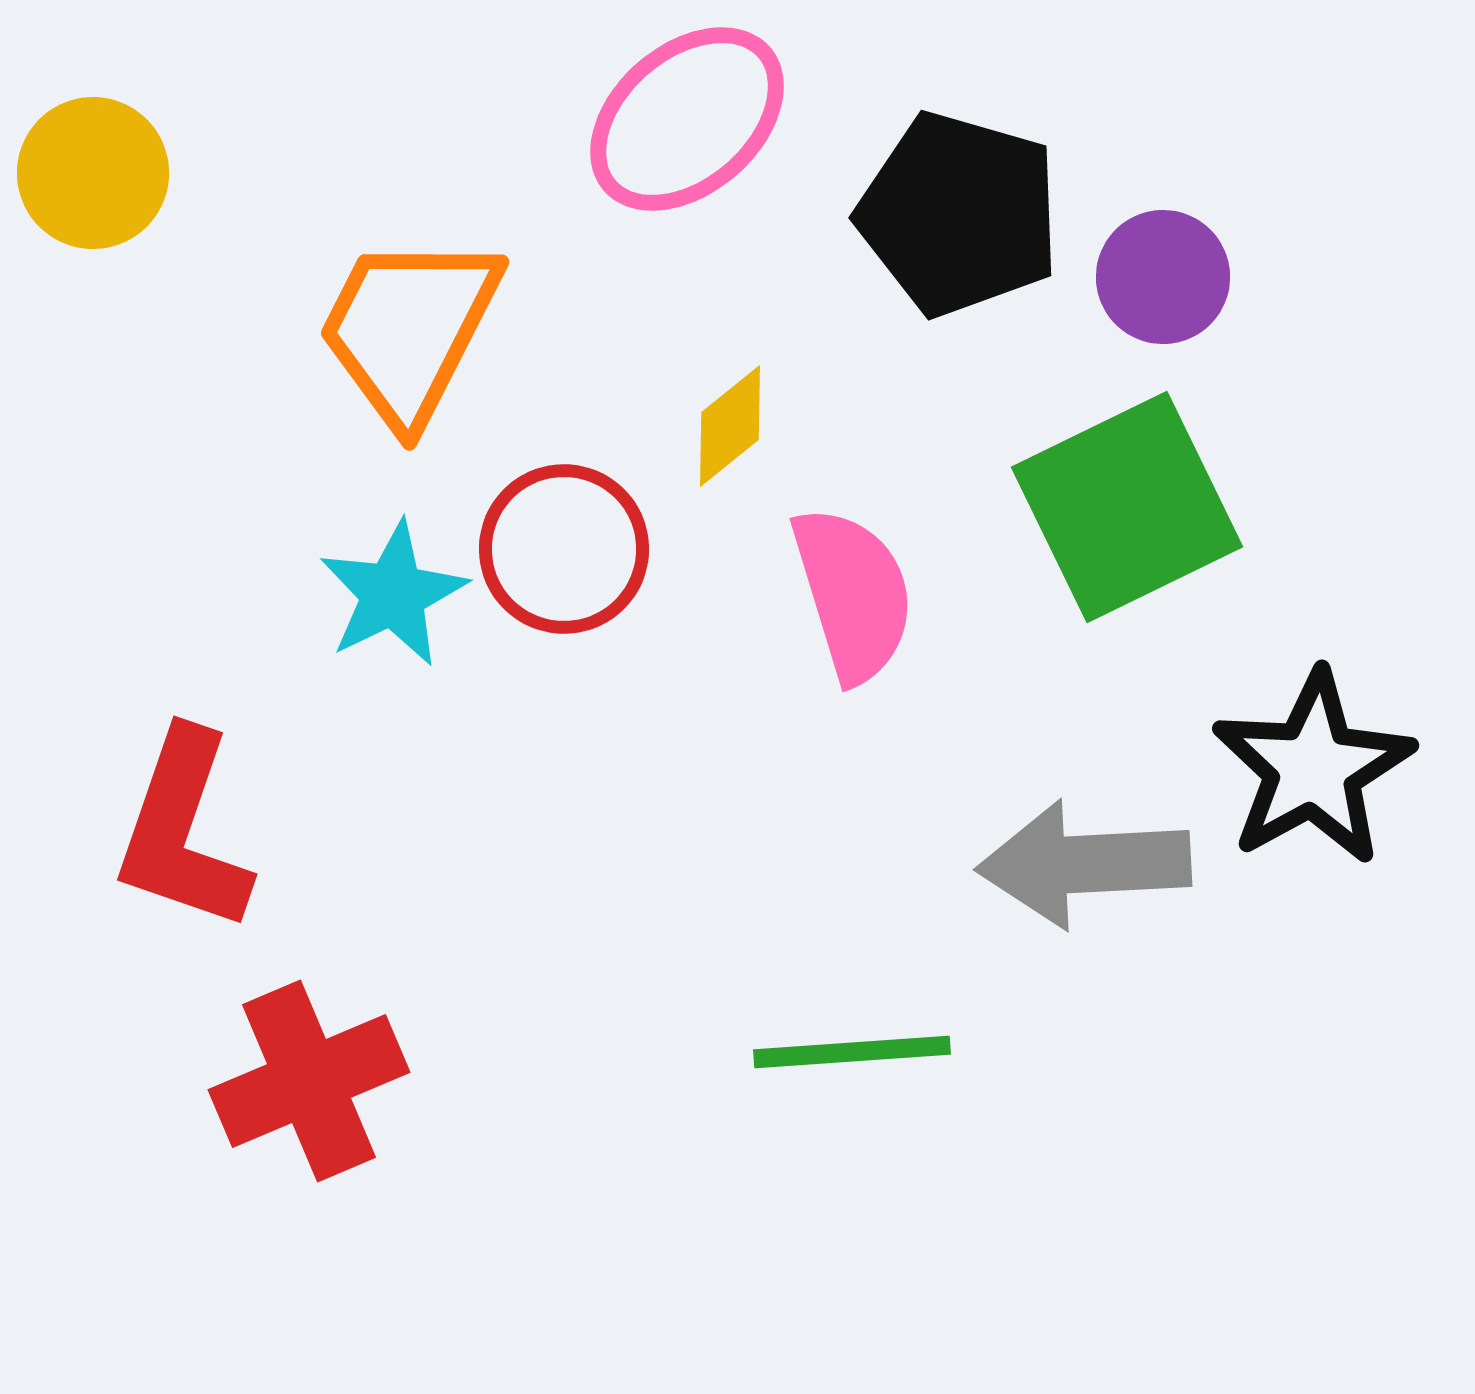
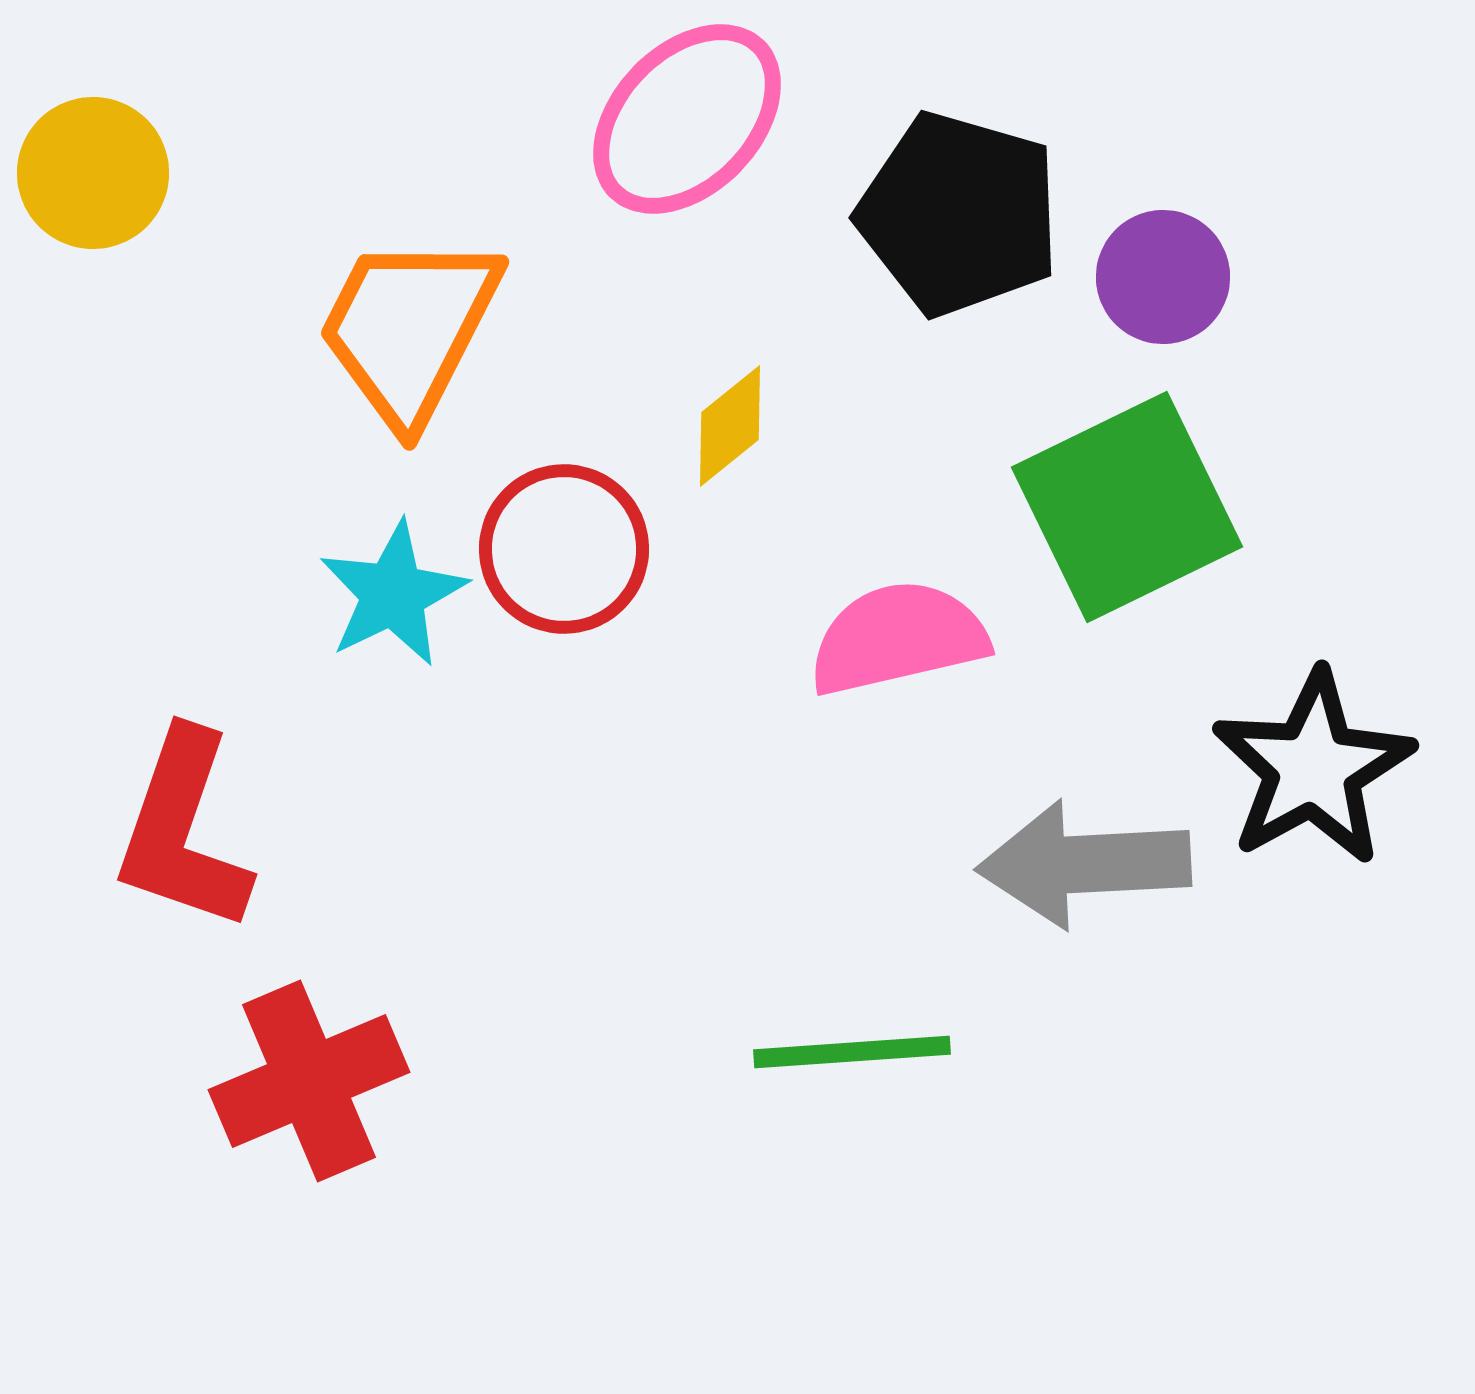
pink ellipse: rotated 5 degrees counterclockwise
pink semicircle: moved 45 px right, 44 px down; rotated 86 degrees counterclockwise
